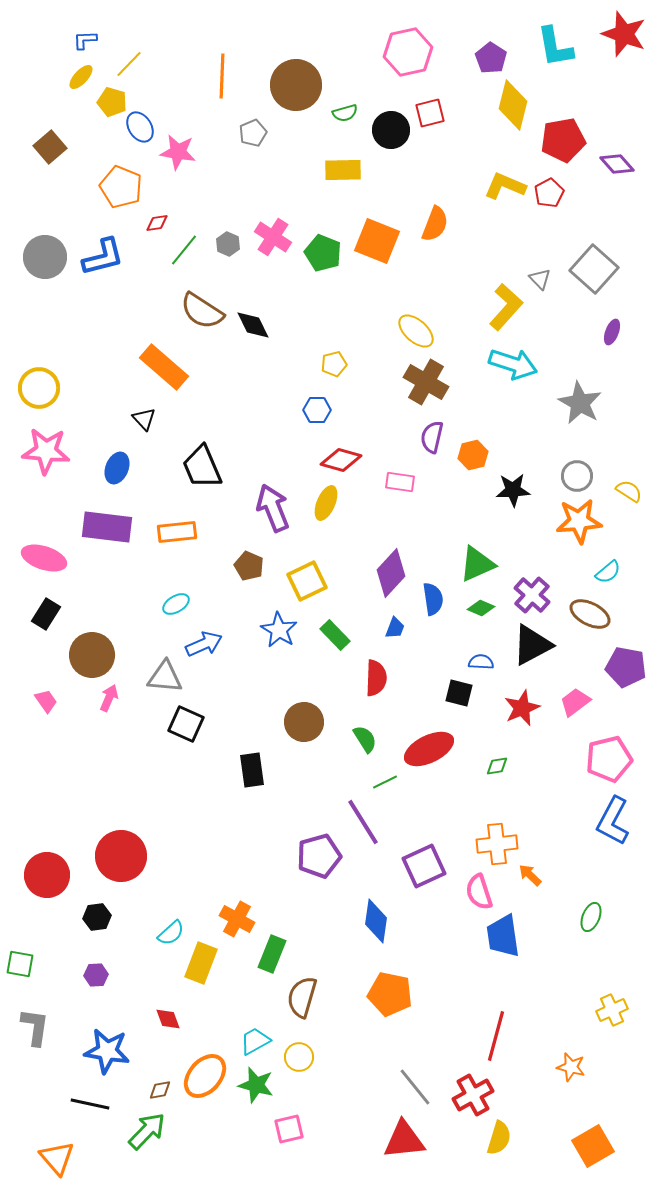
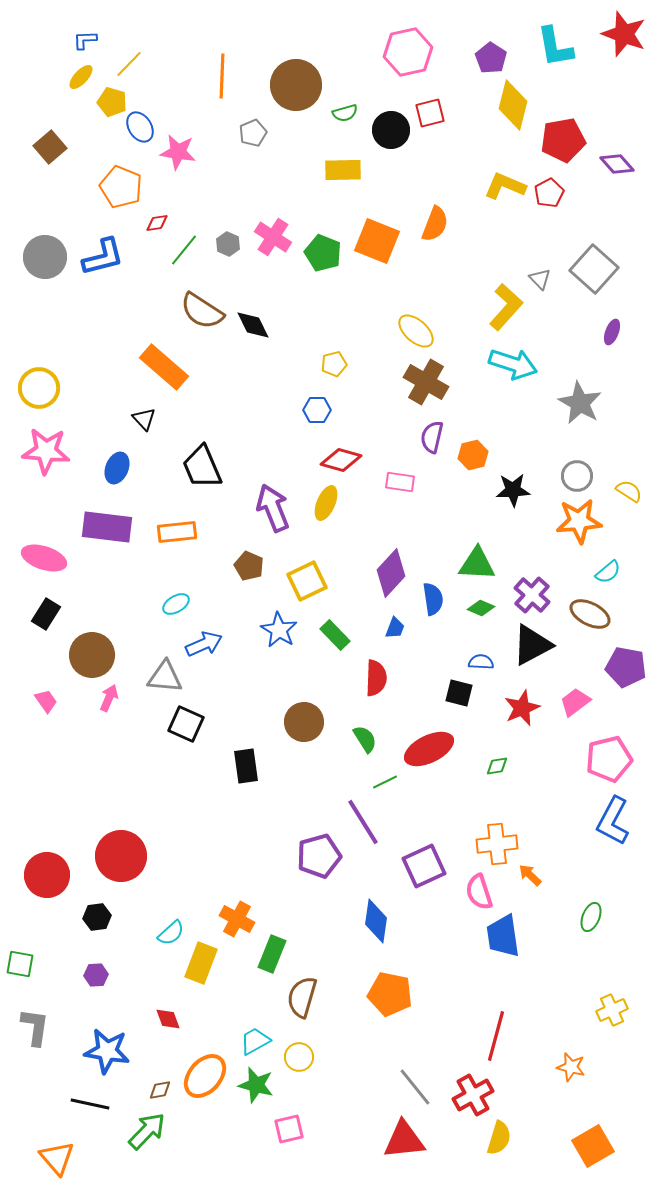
green triangle at (477, 564): rotated 27 degrees clockwise
black rectangle at (252, 770): moved 6 px left, 4 px up
